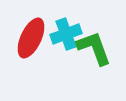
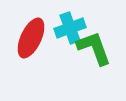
cyan cross: moved 4 px right, 6 px up
